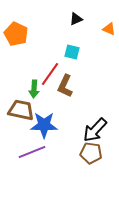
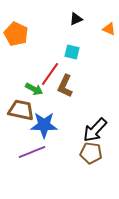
green arrow: rotated 66 degrees counterclockwise
